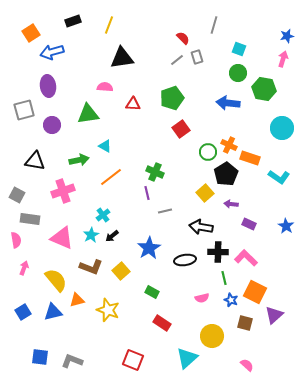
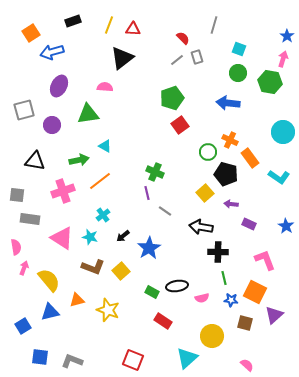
blue star at (287, 36): rotated 24 degrees counterclockwise
black triangle at (122, 58): rotated 30 degrees counterclockwise
purple ellipse at (48, 86): moved 11 px right; rotated 35 degrees clockwise
green hexagon at (264, 89): moved 6 px right, 7 px up
red triangle at (133, 104): moved 75 px up
cyan circle at (282, 128): moved 1 px right, 4 px down
red square at (181, 129): moved 1 px left, 4 px up
orange cross at (229, 145): moved 1 px right, 5 px up
orange rectangle at (250, 158): rotated 36 degrees clockwise
black pentagon at (226, 174): rotated 25 degrees counterclockwise
orange line at (111, 177): moved 11 px left, 4 px down
gray square at (17, 195): rotated 21 degrees counterclockwise
gray line at (165, 211): rotated 48 degrees clockwise
cyan star at (91, 235): moved 1 px left, 2 px down; rotated 28 degrees counterclockwise
black arrow at (112, 236): moved 11 px right
pink triangle at (62, 238): rotated 10 degrees clockwise
pink semicircle at (16, 240): moved 7 px down
pink L-shape at (246, 258): moved 19 px right, 2 px down; rotated 25 degrees clockwise
black ellipse at (185, 260): moved 8 px left, 26 px down
brown L-shape at (91, 267): moved 2 px right
yellow semicircle at (56, 280): moved 7 px left
blue star at (231, 300): rotated 16 degrees counterclockwise
blue square at (23, 312): moved 14 px down
blue triangle at (53, 312): moved 3 px left
red rectangle at (162, 323): moved 1 px right, 2 px up
